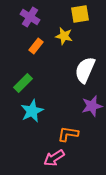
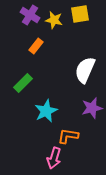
purple cross: moved 2 px up
yellow star: moved 10 px left, 16 px up
purple star: moved 2 px down
cyan star: moved 14 px right
orange L-shape: moved 2 px down
pink arrow: rotated 40 degrees counterclockwise
